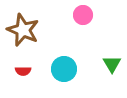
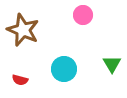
red semicircle: moved 3 px left, 9 px down; rotated 14 degrees clockwise
